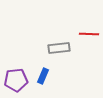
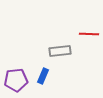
gray rectangle: moved 1 px right, 3 px down
